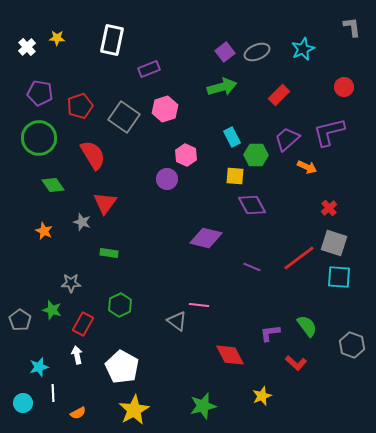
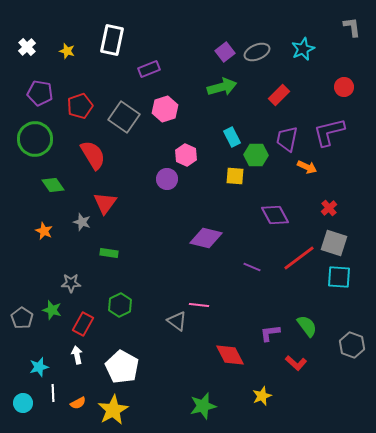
yellow star at (57, 38): moved 10 px right, 13 px down; rotated 14 degrees clockwise
green circle at (39, 138): moved 4 px left, 1 px down
purple trapezoid at (287, 139): rotated 36 degrees counterclockwise
purple diamond at (252, 205): moved 23 px right, 10 px down
gray pentagon at (20, 320): moved 2 px right, 2 px up
yellow star at (134, 410): moved 21 px left
orange semicircle at (78, 413): moved 10 px up
